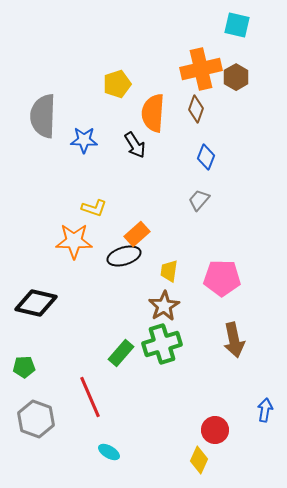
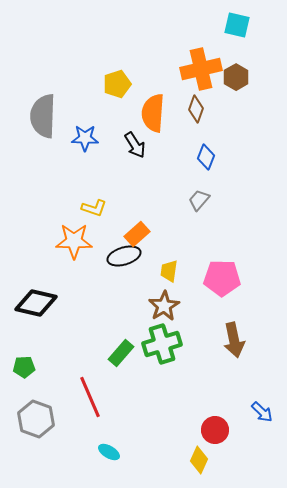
blue star: moved 1 px right, 2 px up
blue arrow: moved 3 px left, 2 px down; rotated 125 degrees clockwise
